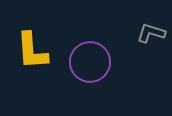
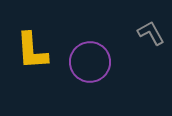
gray L-shape: rotated 44 degrees clockwise
